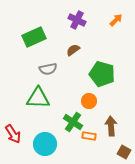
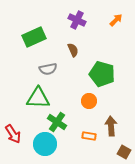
brown semicircle: rotated 104 degrees clockwise
green cross: moved 16 px left
